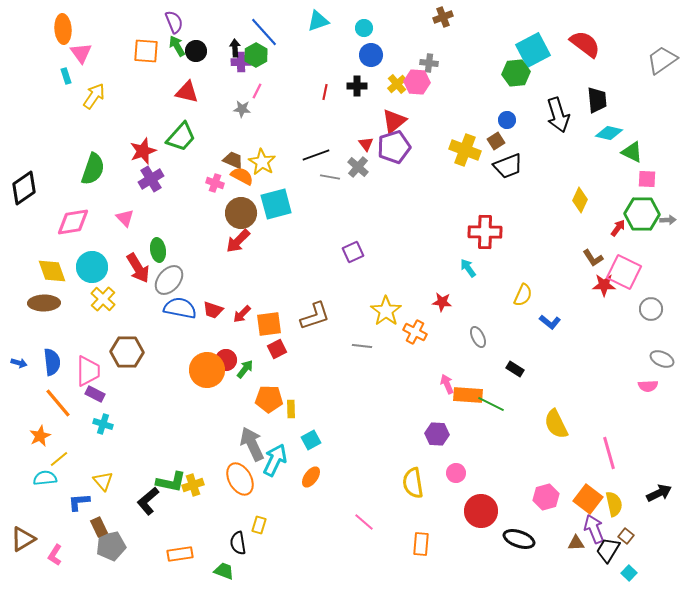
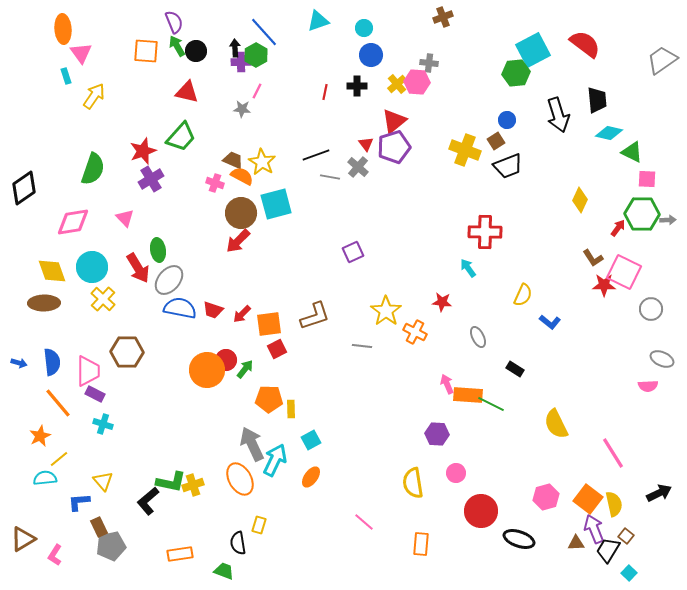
pink line at (609, 453): moved 4 px right; rotated 16 degrees counterclockwise
